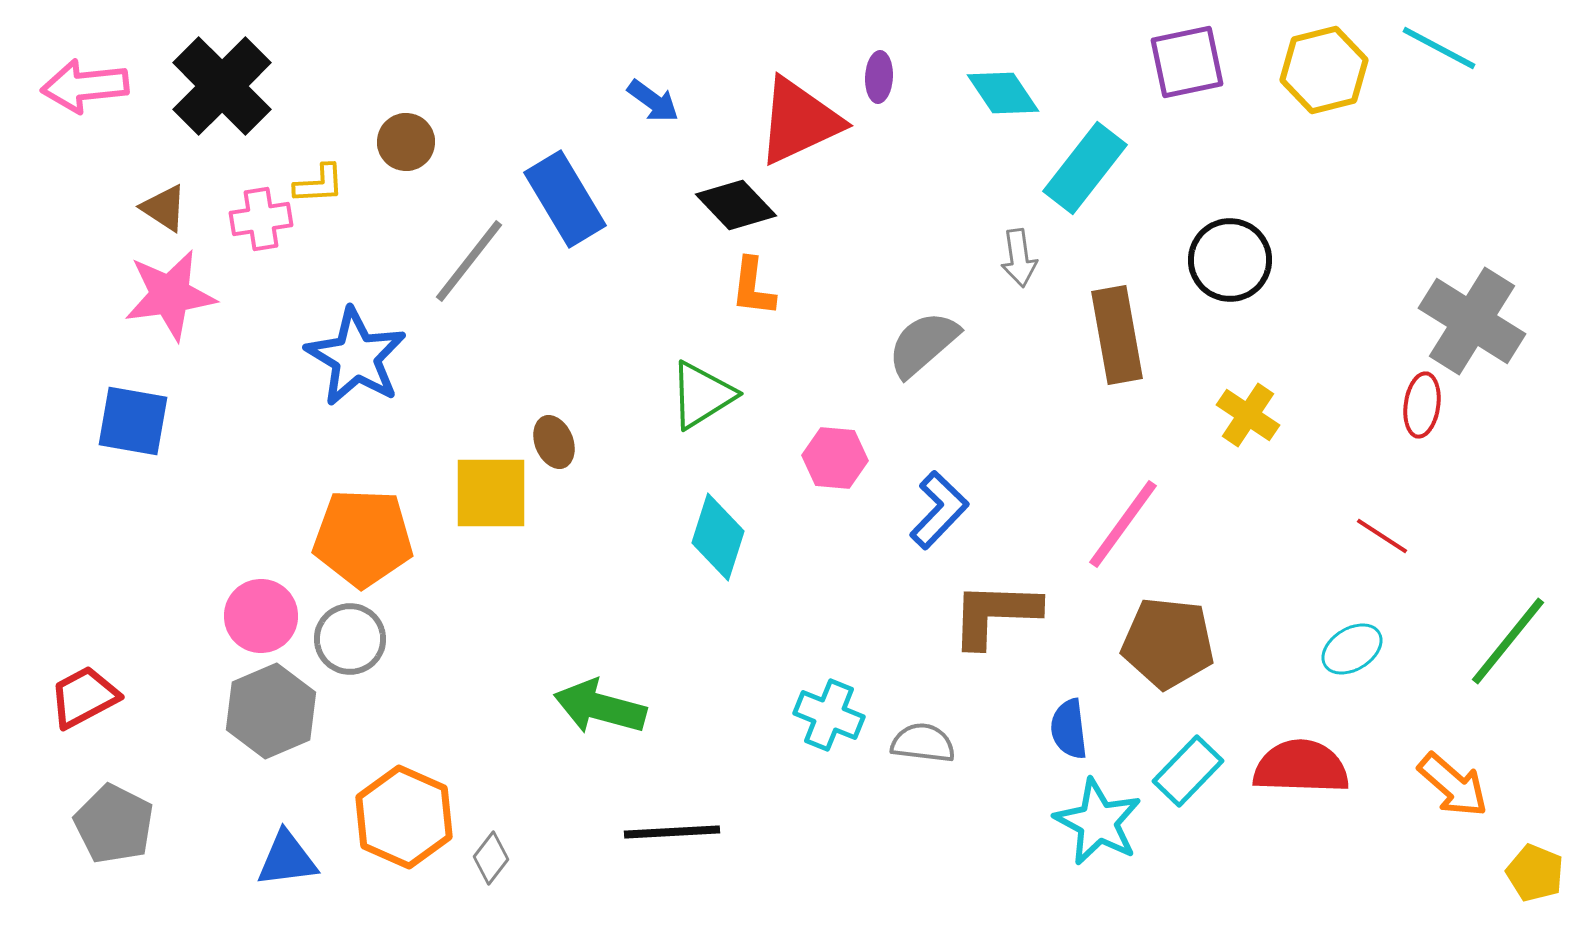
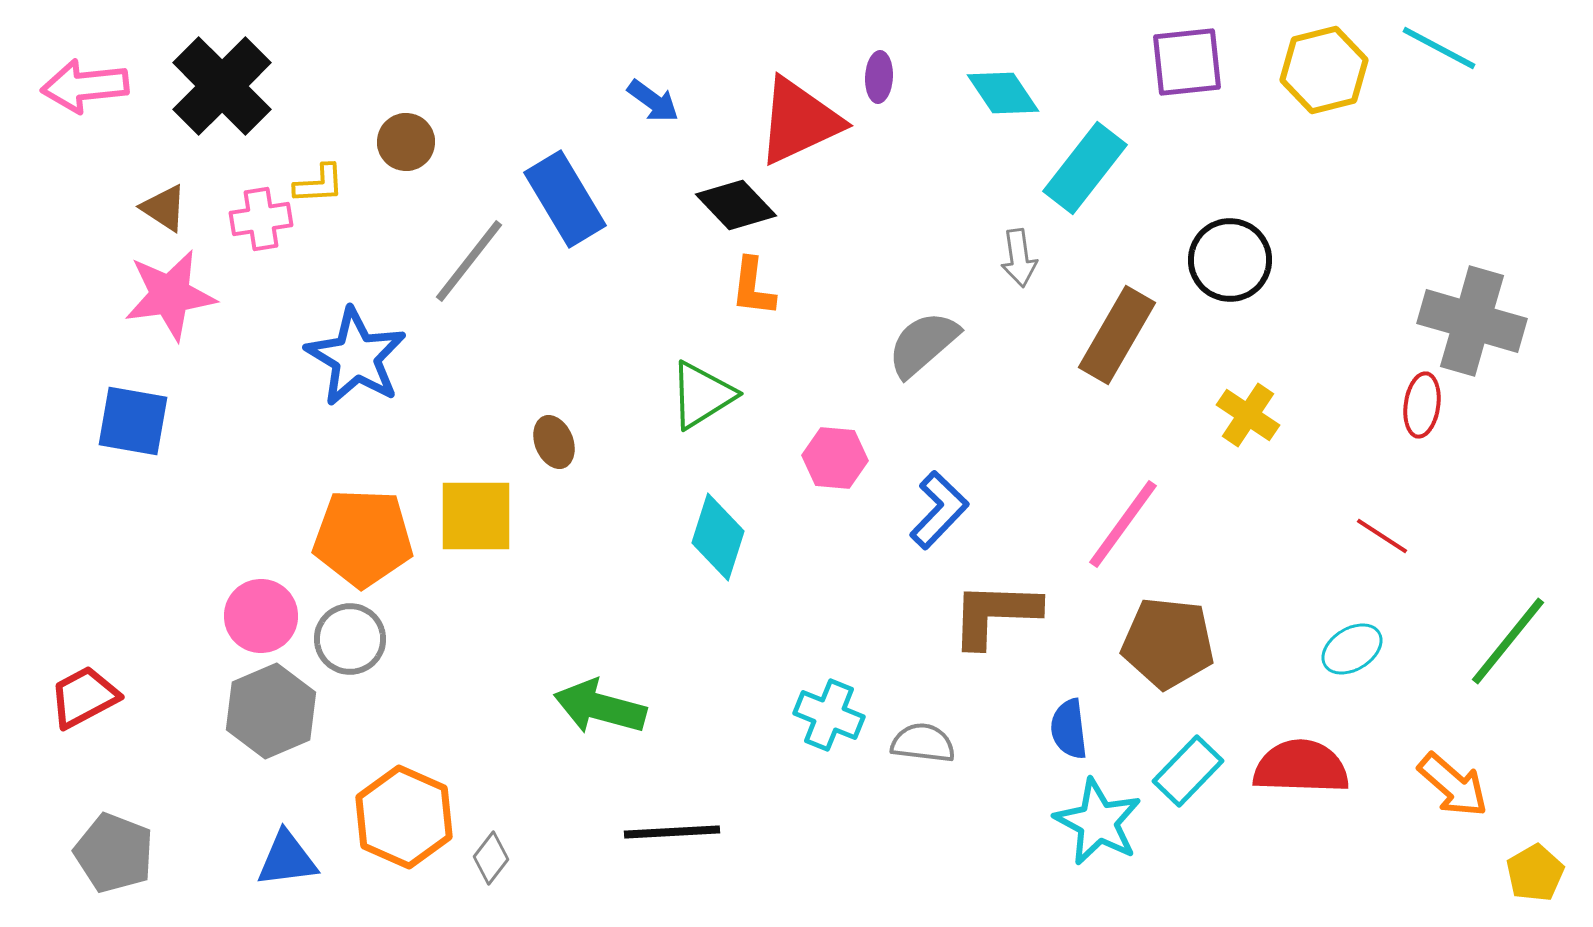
purple square at (1187, 62): rotated 6 degrees clockwise
gray cross at (1472, 321): rotated 16 degrees counterclockwise
brown rectangle at (1117, 335): rotated 40 degrees clockwise
yellow square at (491, 493): moved 15 px left, 23 px down
gray pentagon at (114, 824): moved 29 px down; rotated 6 degrees counterclockwise
yellow pentagon at (1535, 873): rotated 20 degrees clockwise
